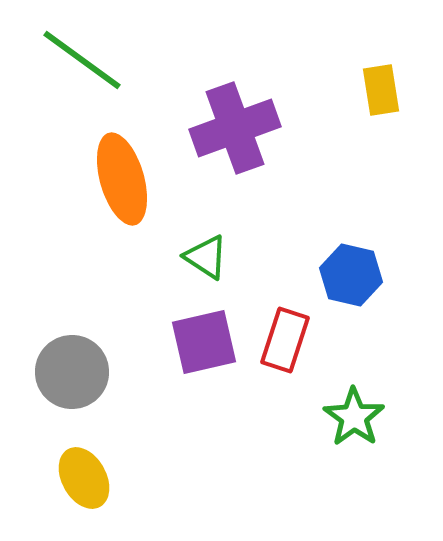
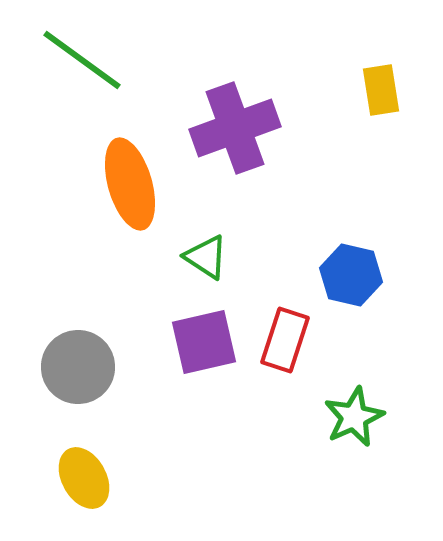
orange ellipse: moved 8 px right, 5 px down
gray circle: moved 6 px right, 5 px up
green star: rotated 12 degrees clockwise
